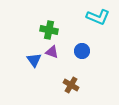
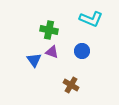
cyan L-shape: moved 7 px left, 2 px down
